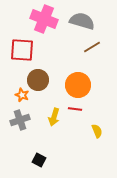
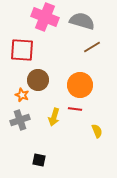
pink cross: moved 1 px right, 2 px up
orange circle: moved 2 px right
black square: rotated 16 degrees counterclockwise
